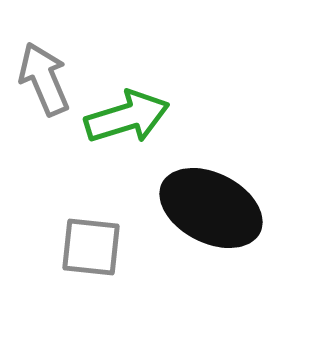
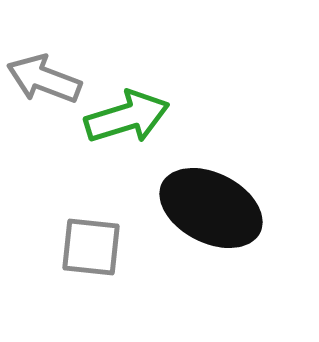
gray arrow: rotated 46 degrees counterclockwise
